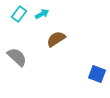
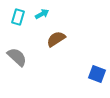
cyan rectangle: moved 1 px left, 3 px down; rotated 21 degrees counterclockwise
